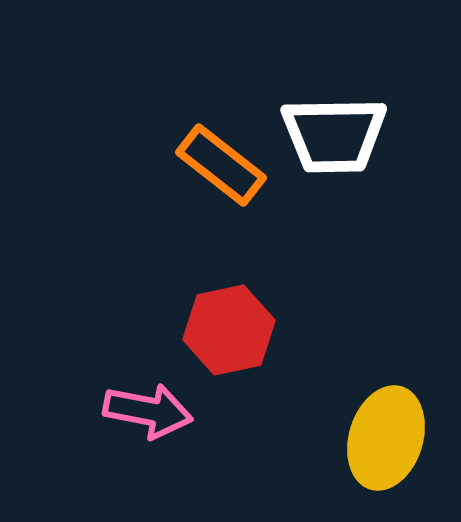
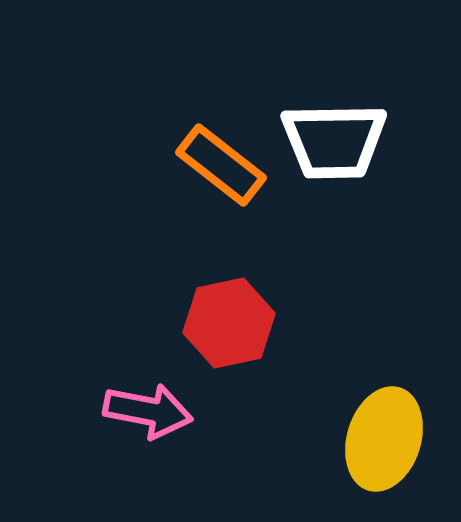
white trapezoid: moved 6 px down
red hexagon: moved 7 px up
yellow ellipse: moved 2 px left, 1 px down
